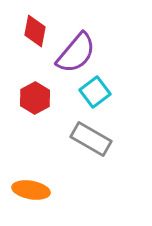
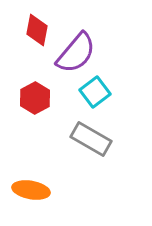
red diamond: moved 2 px right, 1 px up
